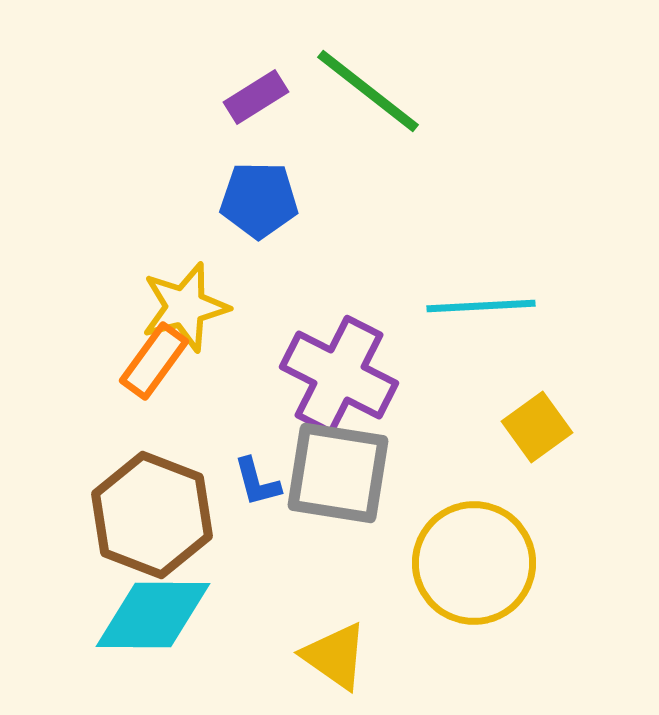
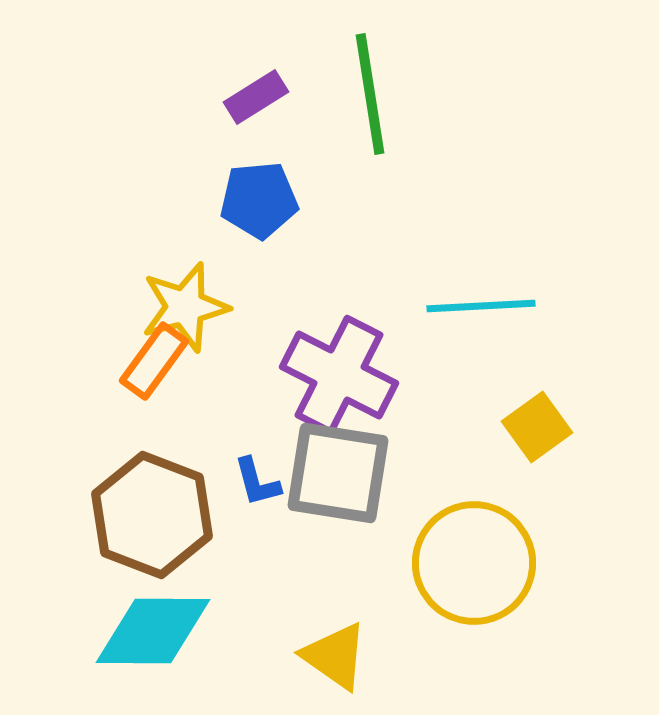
green line: moved 2 px right, 3 px down; rotated 43 degrees clockwise
blue pentagon: rotated 6 degrees counterclockwise
cyan diamond: moved 16 px down
